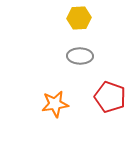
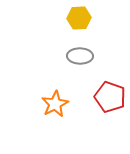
orange star: rotated 20 degrees counterclockwise
